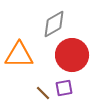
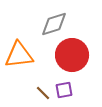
gray diamond: rotated 12 degrees clockwise
orange triangle: rotated 8 degrees counterclockwise
purple square: moved 2 px down
